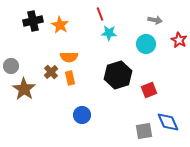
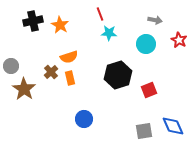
orange semicircle: rotated 18 degrees counterclockwise
blue circle: moved 2 px right, 4 px down
blue diamond: moved 5 px right, 4 px down
